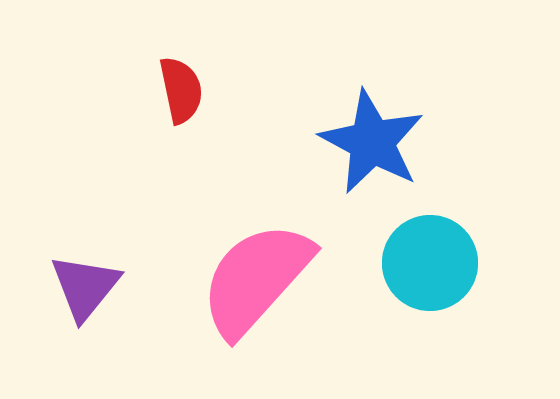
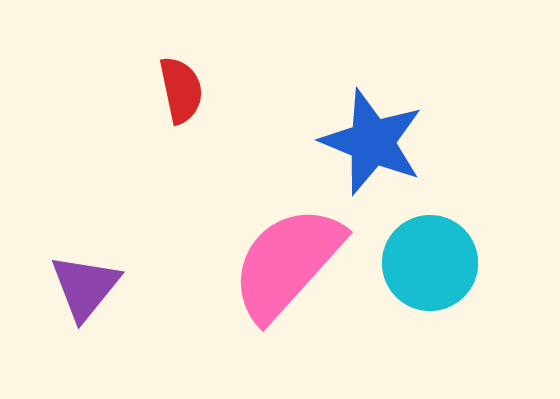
blue star: rotated 6 degrees counterclockwise
pink semicircle: moved 31 px right, 16 px up
